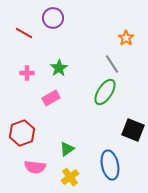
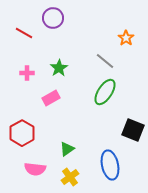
gray line: moved 7 px left, 3 px up; rotated 18 degrees counterclockwise
red hexagon: rotated 10 degrees counterclockwise
pink semicircle: moved 2 px down
